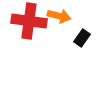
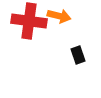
black rectangle: moved 4 px left, 17 px down; rotated 54 degrees counterclockwise
